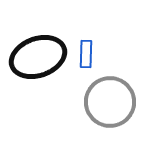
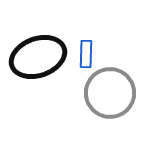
gray circle: moved 9 px up
